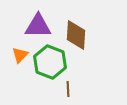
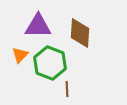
brown diamond: moved 4 px right, 2 px up
green hexagon: moved 1 px down
brown line: moved 1 px left
